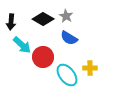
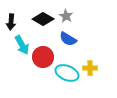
blue semicircle: moved 1 px left, 1 px down
cyan arrow: rotated 18 degrees clockwise
cyan ellipse: moved 2 px up; rotated 30 degrees counterclockwise
